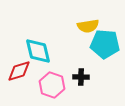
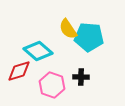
yellow semicircle: moved 20 px left, 3 px down; rotated 65 degrees clockwise
cyan pentagon: moved 16 px left, 7 px up
cyan diamond: rotated 36 degrees counterclockwise
